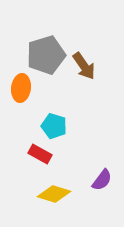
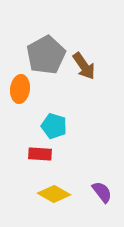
gray pentagon: rotated 12 degrees counterclockwise
orange ellipse: moved 1 px left, 1 px down
red rectangle: rotated 25 degrees counterclockwise
purple semicircle: moved 12 px down; rotated 75 degrees counterclockwise
yellow diamond: rotated 12 degrees clockwise
